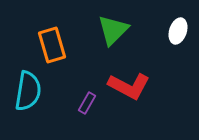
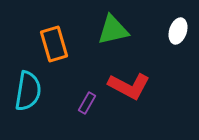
green triangle: rotated 32 degrees clockwise
orange rectangle: moved 2 px right, 1 px up
